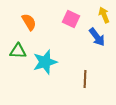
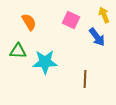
pink square: moved 1 px down
cyan star: rotated 15 degrees clockwise
